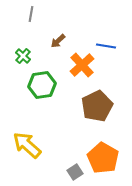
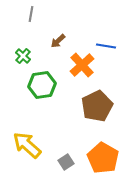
gray square: moved 9 px left, 10 px up
